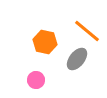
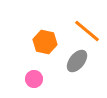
gray ellipse: moved 2 px down
pink circle: moved 2 px left, 1 px up
